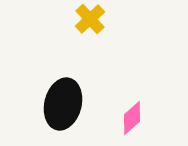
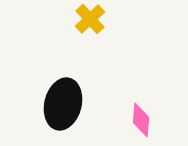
pink diamond: moved 9 px right, 2 px down; rotated 44 degrees counterclockwise
